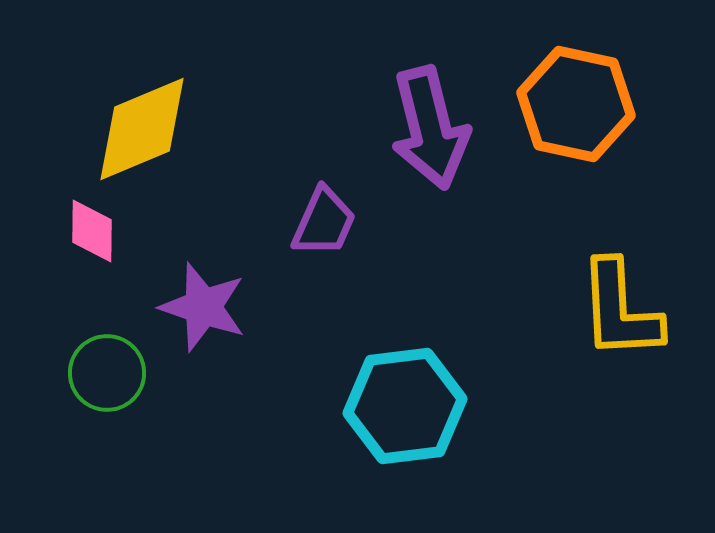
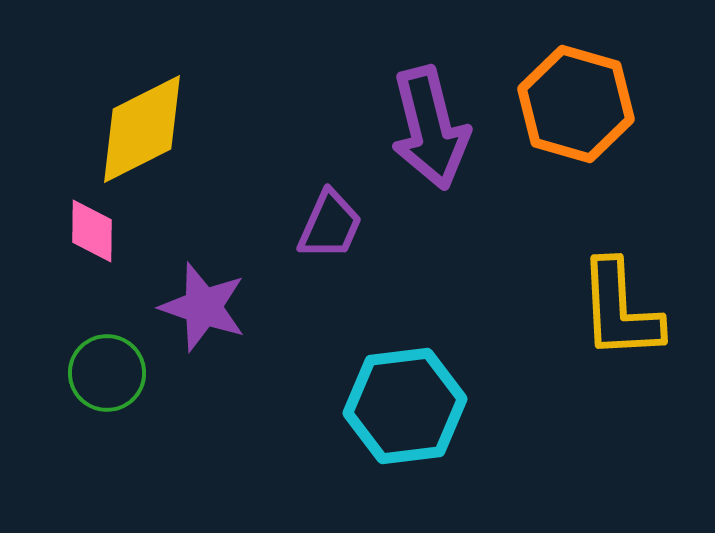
orange hexagon: rotated 4 degrees clockwise
yellow diamond: rotated 4 degrees counterclockwise
purple trapezoid: moved 6 px right, 3 px down
